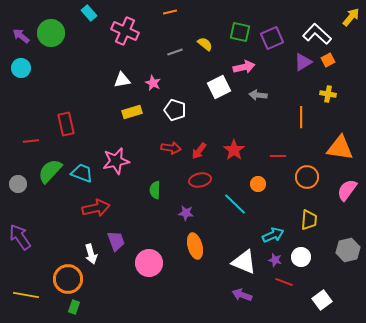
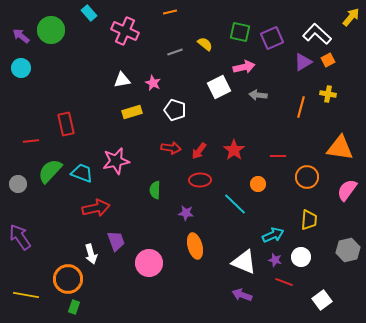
green circle at (51, 33): moved 3 px up
orange line at (301, 117): moved 10 px up; rotated 15 degrees clockwise
red ellipse at (200, 180): rotated 10 degrees clockwise
